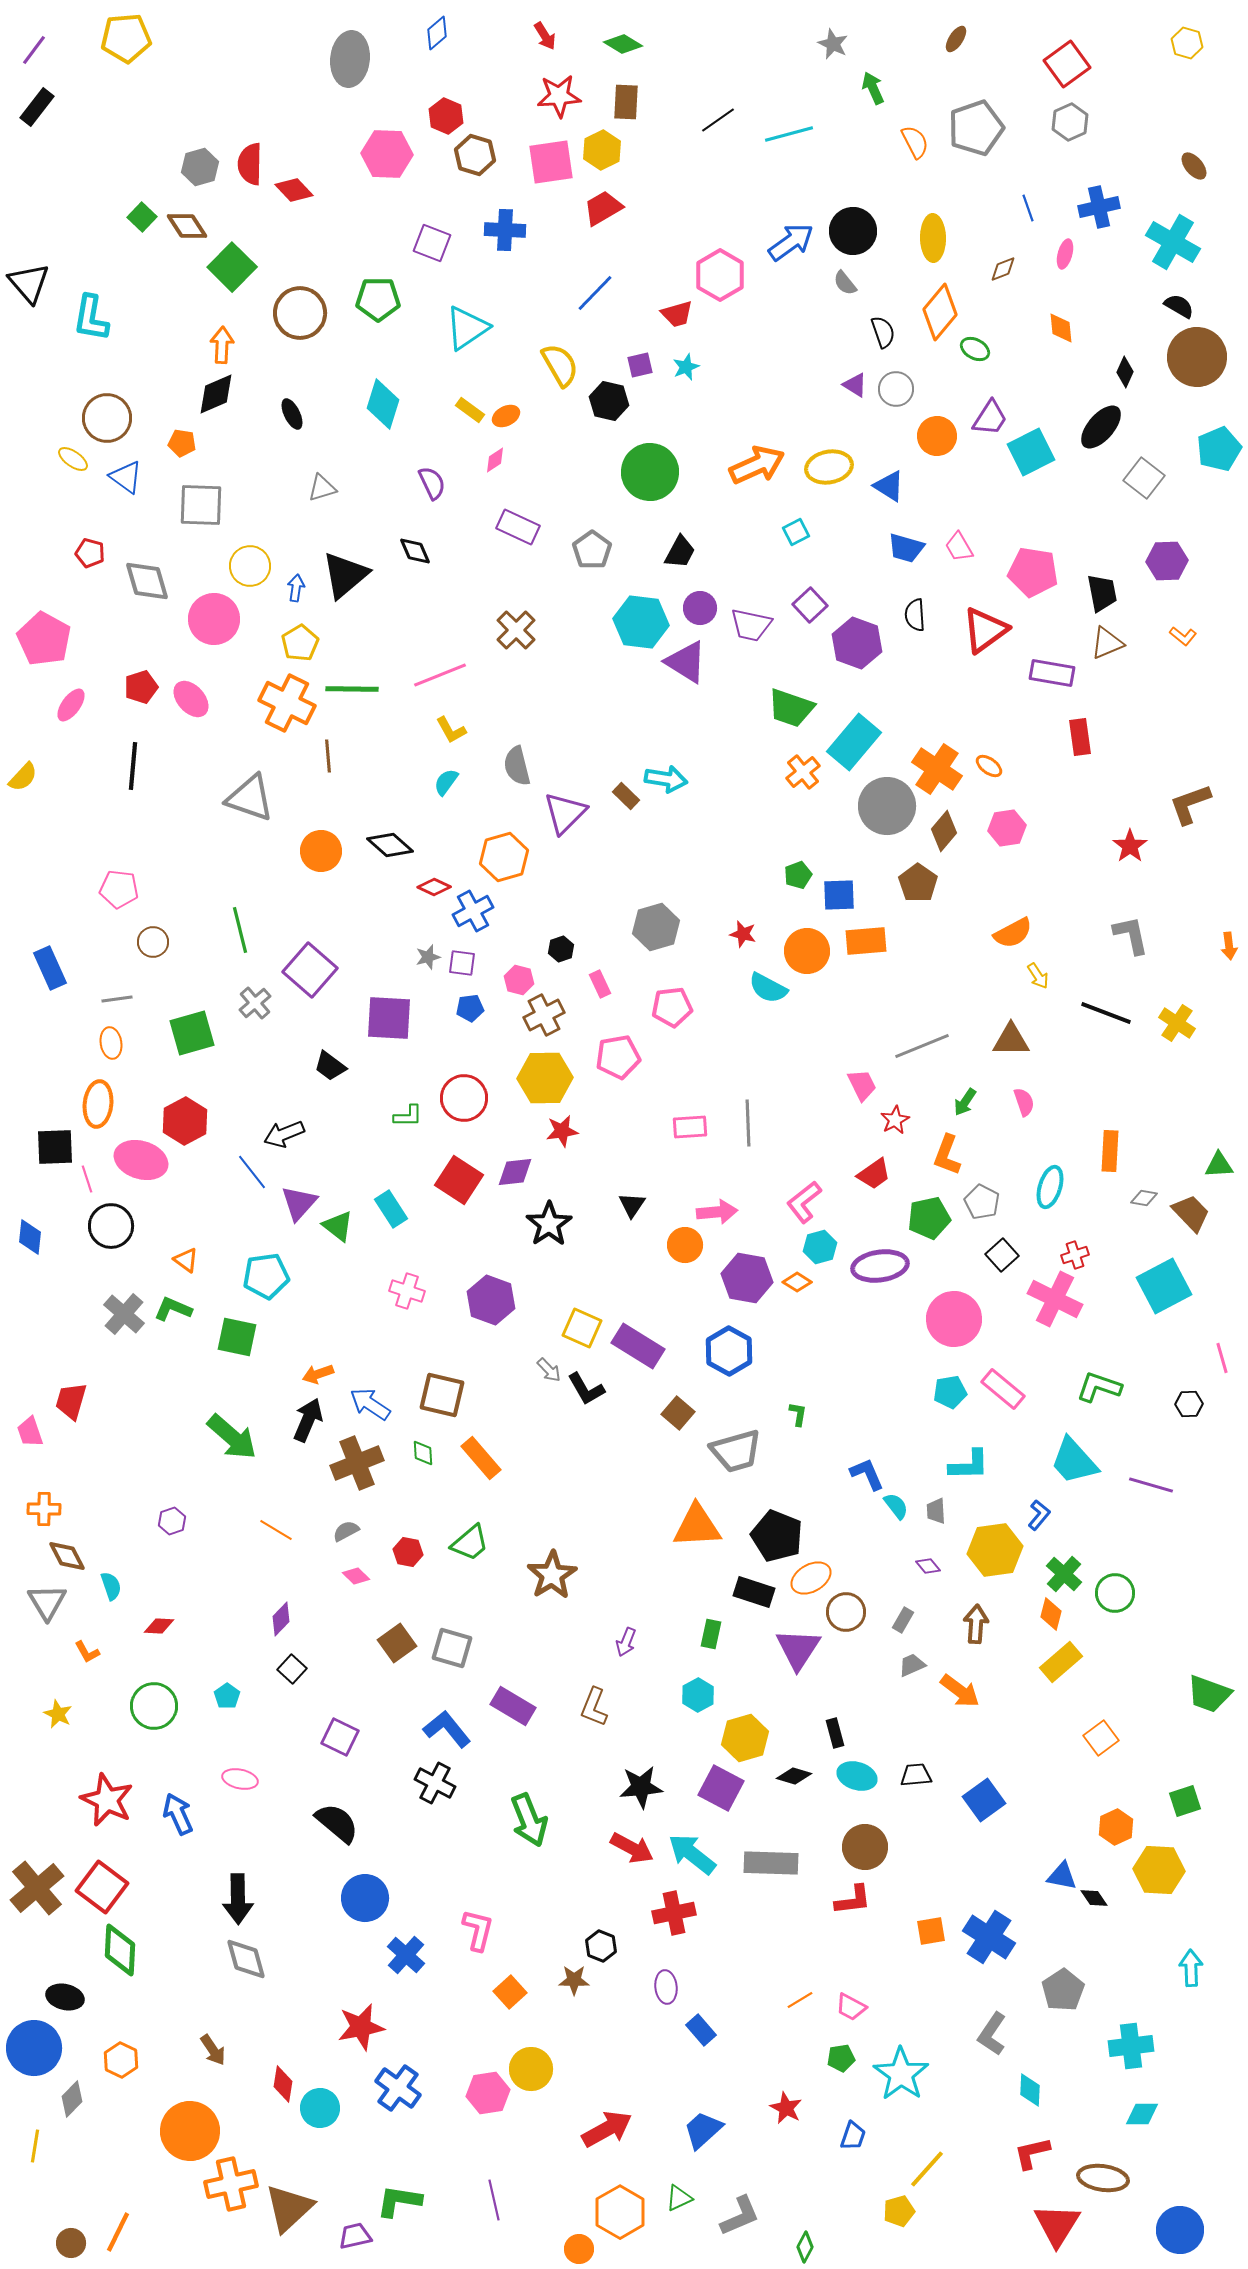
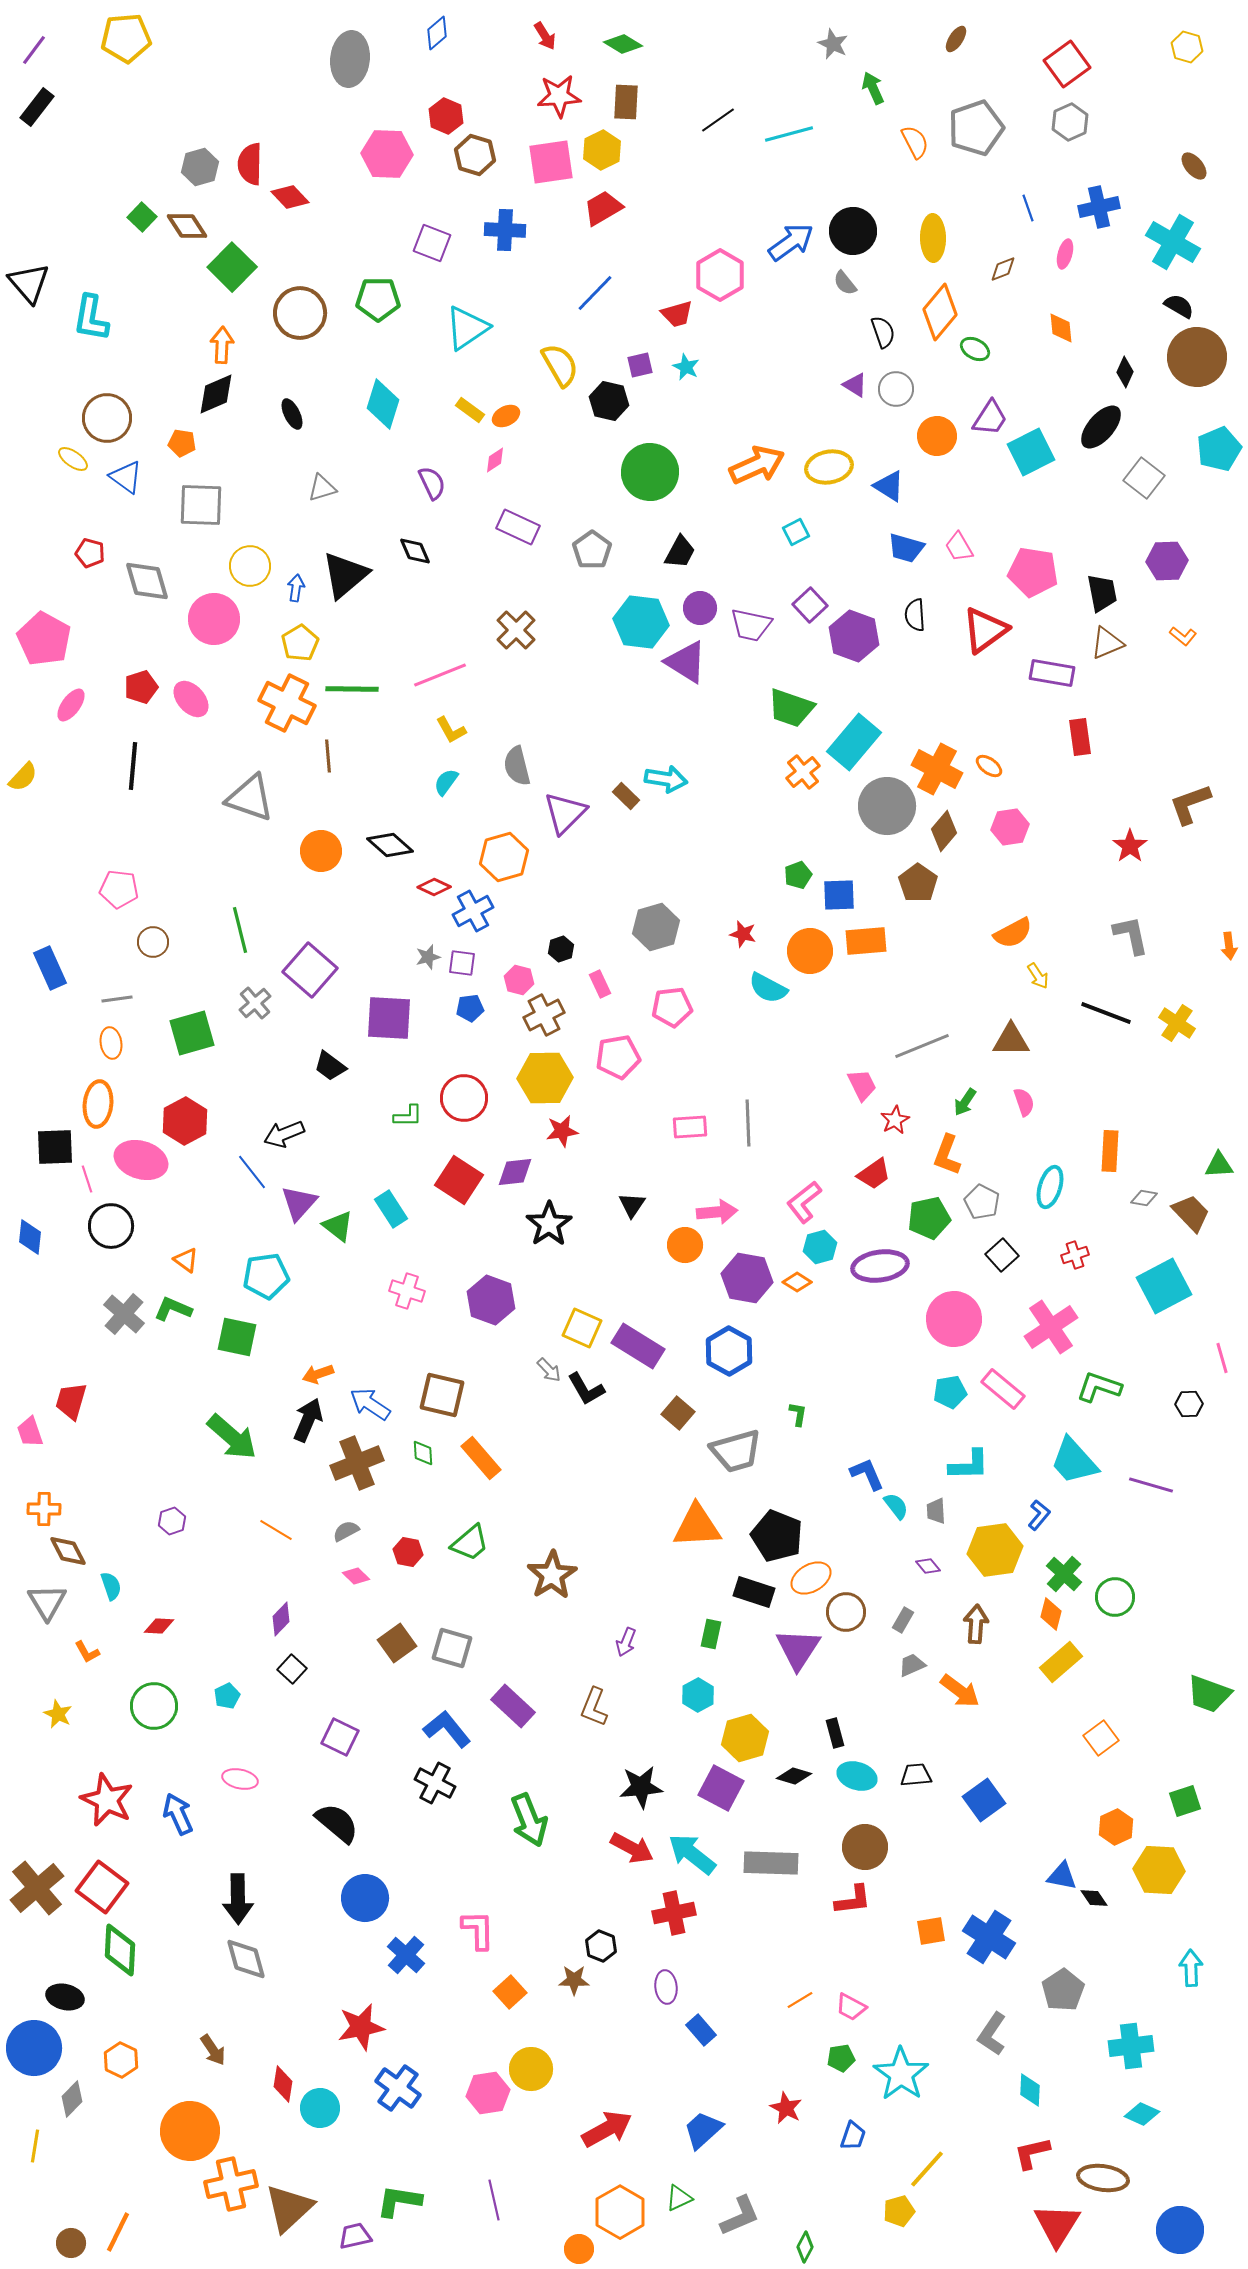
yellow hexagon at (1187, 43): moved 4 px down
red diamond at (294, 190): moved 4 px left, 7 px down
cyan star at (686, 367): rotated 24 degrees counterclockwise
purple hexagon at (857, 643): moved 3 px left, 7 px up
orange cross at (937, 769): rotated 6 degrees counterclockwise
pink hexagon at (1007, 828): moved 3 px right, 1 px up
orange circle at (807, 951): moved 3 px right
pink cross at (1055, 1299): moved 4 px left, 28 px down; rotated 30 degrees clockwise
brown diamond at (67, 1556): moved 1 px right, 5 px up
green circle at (1115, 1593): moved 4 px down
cyan pentagon at (227, 1696): rotated 10 degrees clockwise
purple rectangle at (513, 1706): rotated 12 degrees clockwise
pink L-shape at (478, 1930): rotated 15 degrees counterclockwise
cyan diamond at (1142, 2114): rotated 24 degrees clockwise
